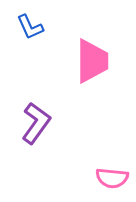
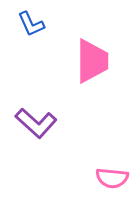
blue L-shape: moved 1 px right, 3 px up
purple L-shape: rotated 96 degrees clockwise
